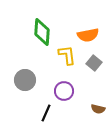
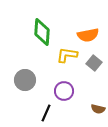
yellow L-shape: rotated 75 degrees counterclockwise
